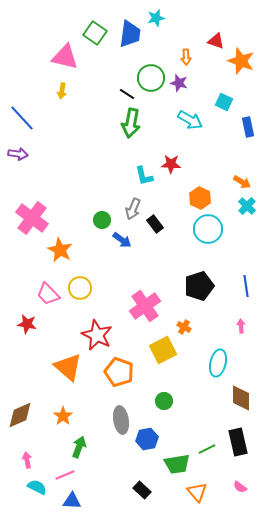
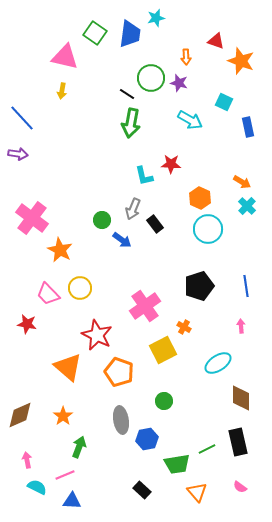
cyan ellipse at (218, 363): rotated 44 degrees clockwise
